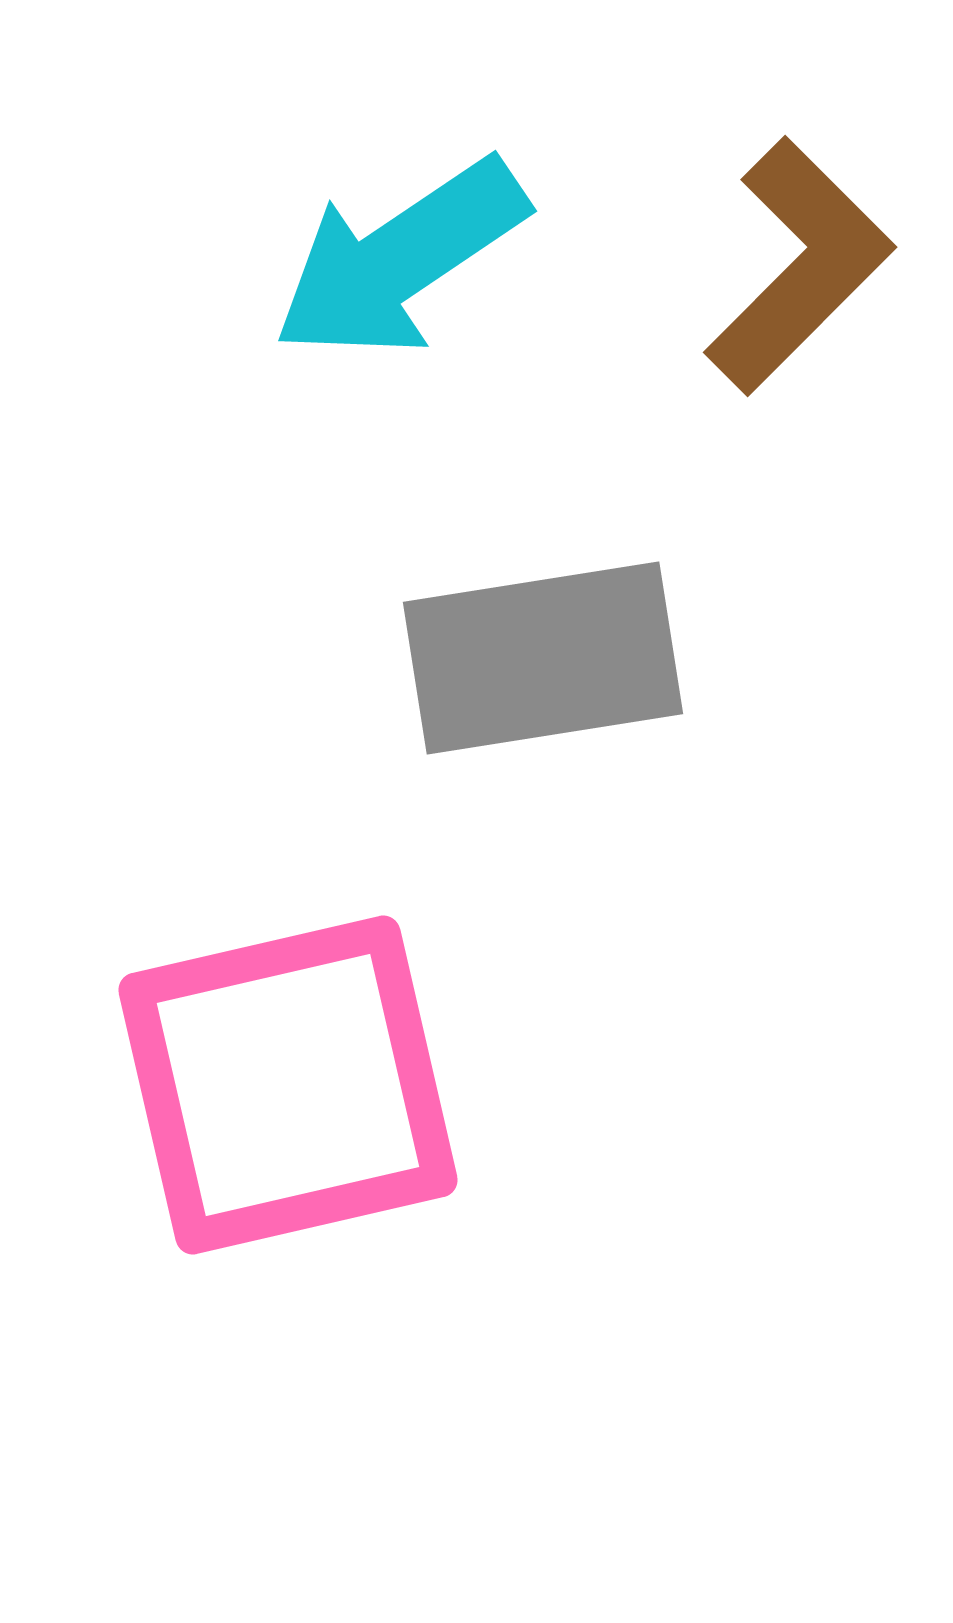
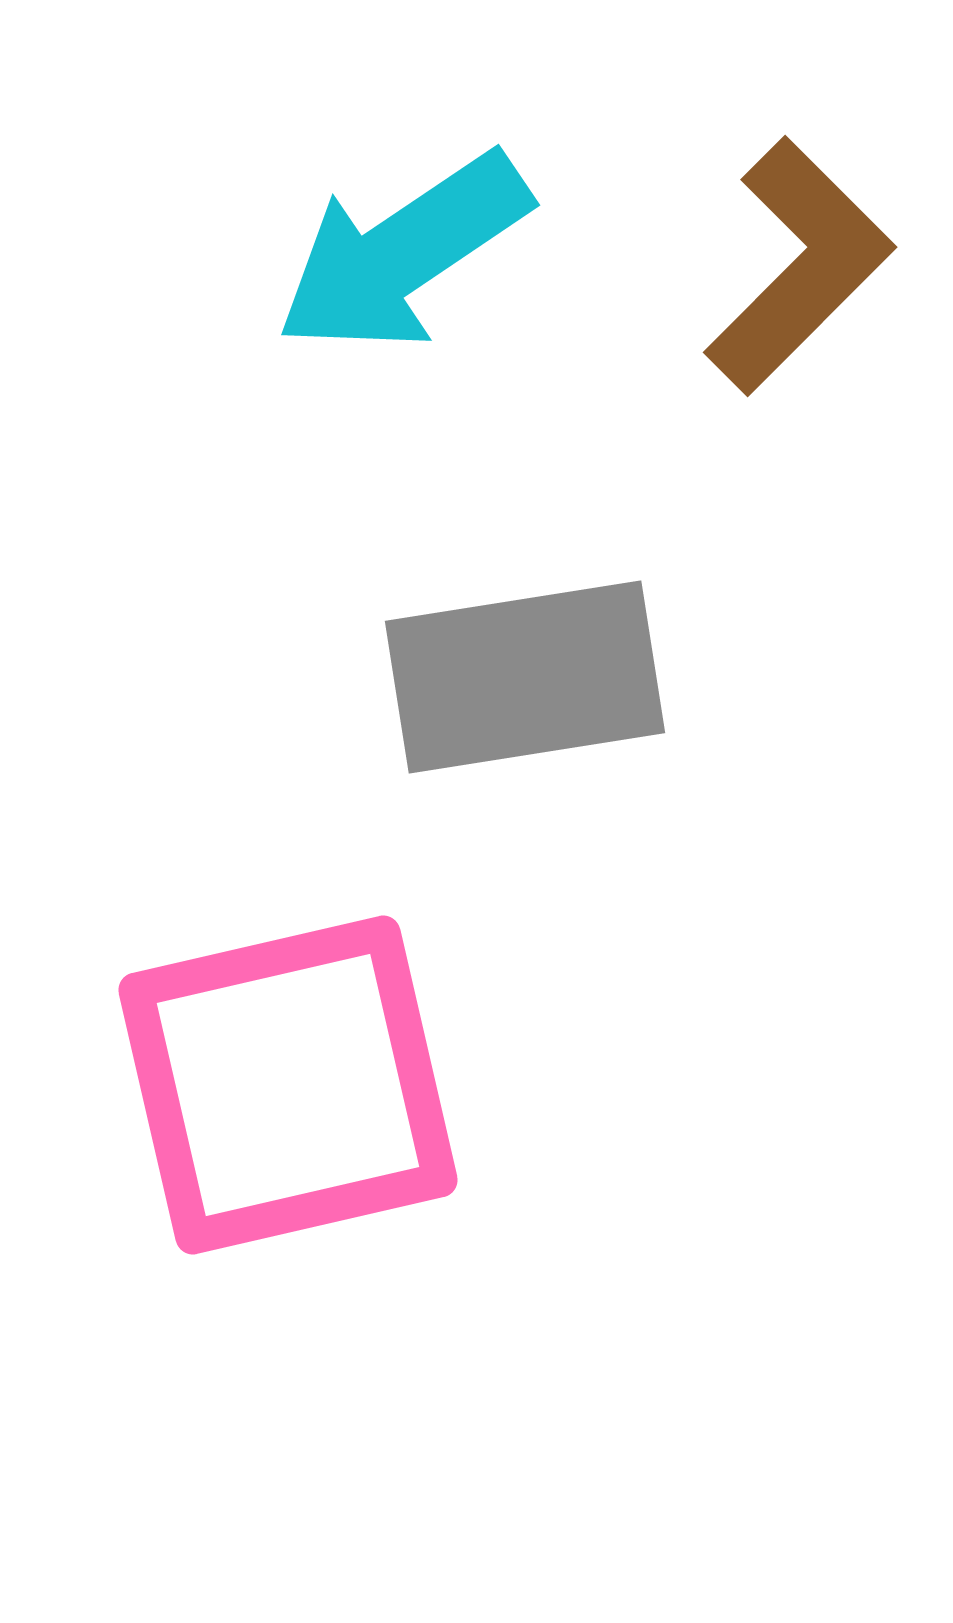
cyan arrow: moved 3 px right, 6 px up
gray rectangle: moved 18 px left, 19 px down
